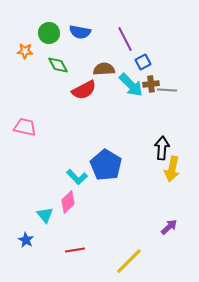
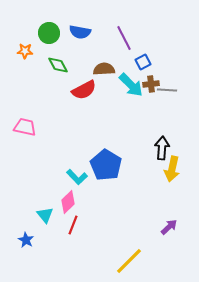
purple line: moved 1 px left, 1 px up
red line: moved 2 px left, 25 px up; rotated 60 degrees counterclockwise
